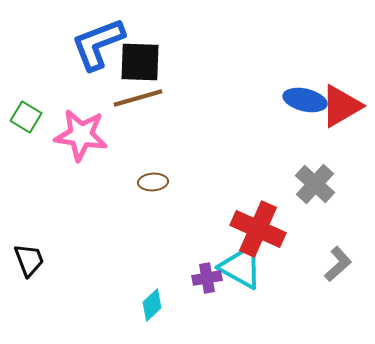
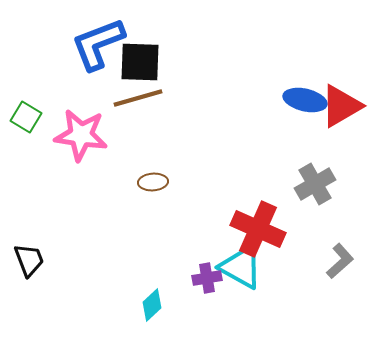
gray cross: rotated 18 degrees clockwise
gray L-shape: moved 2 px right, 3 px up
